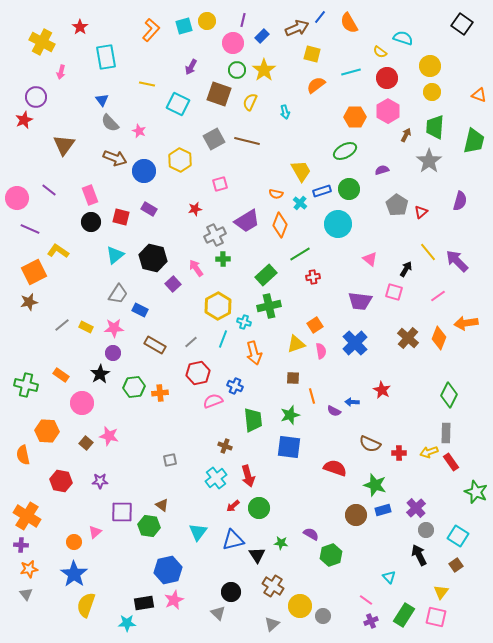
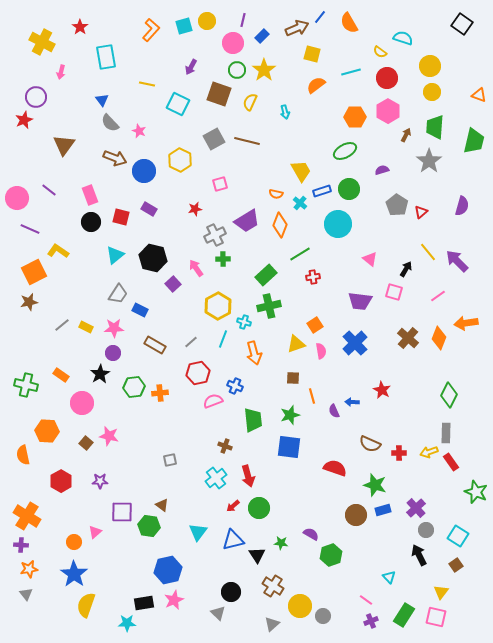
purple semicircle at (460, 201): moved 2 px right, 5 px down
purple semicircle at (334, 411): rotated 40 degrees clockwise
red hexagon at (61, 481): rotated 20 degrees clockwise
